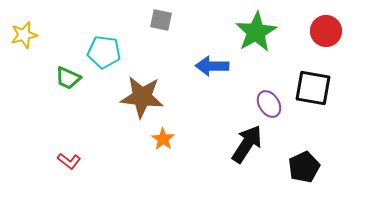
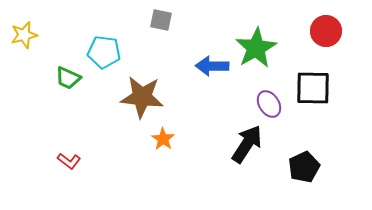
green star: moved 16 px down
black square: rotated 9 degrees counterclockwise
